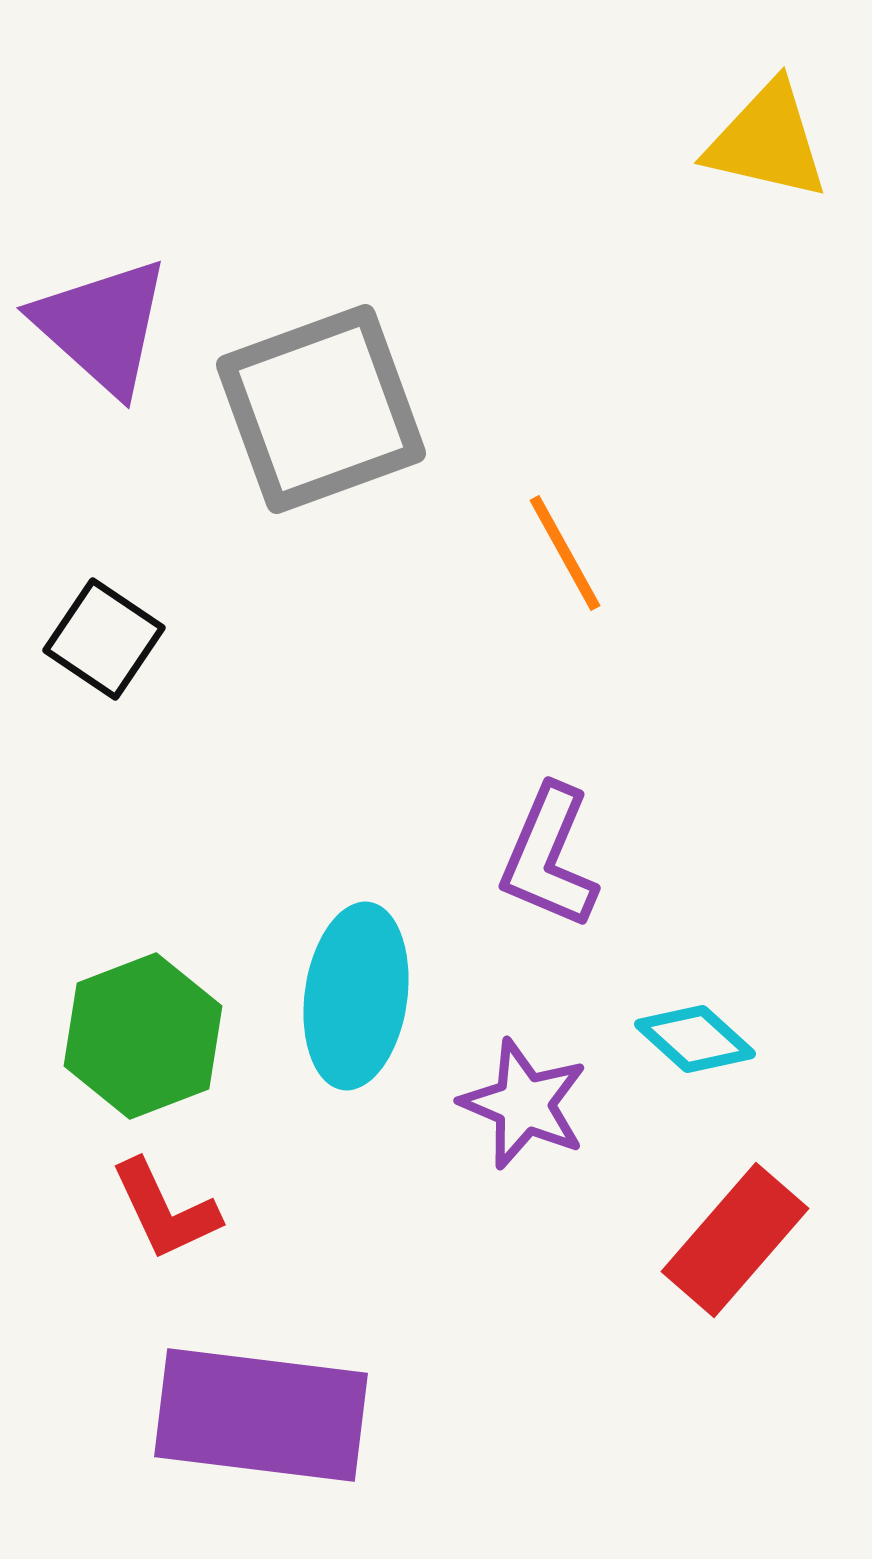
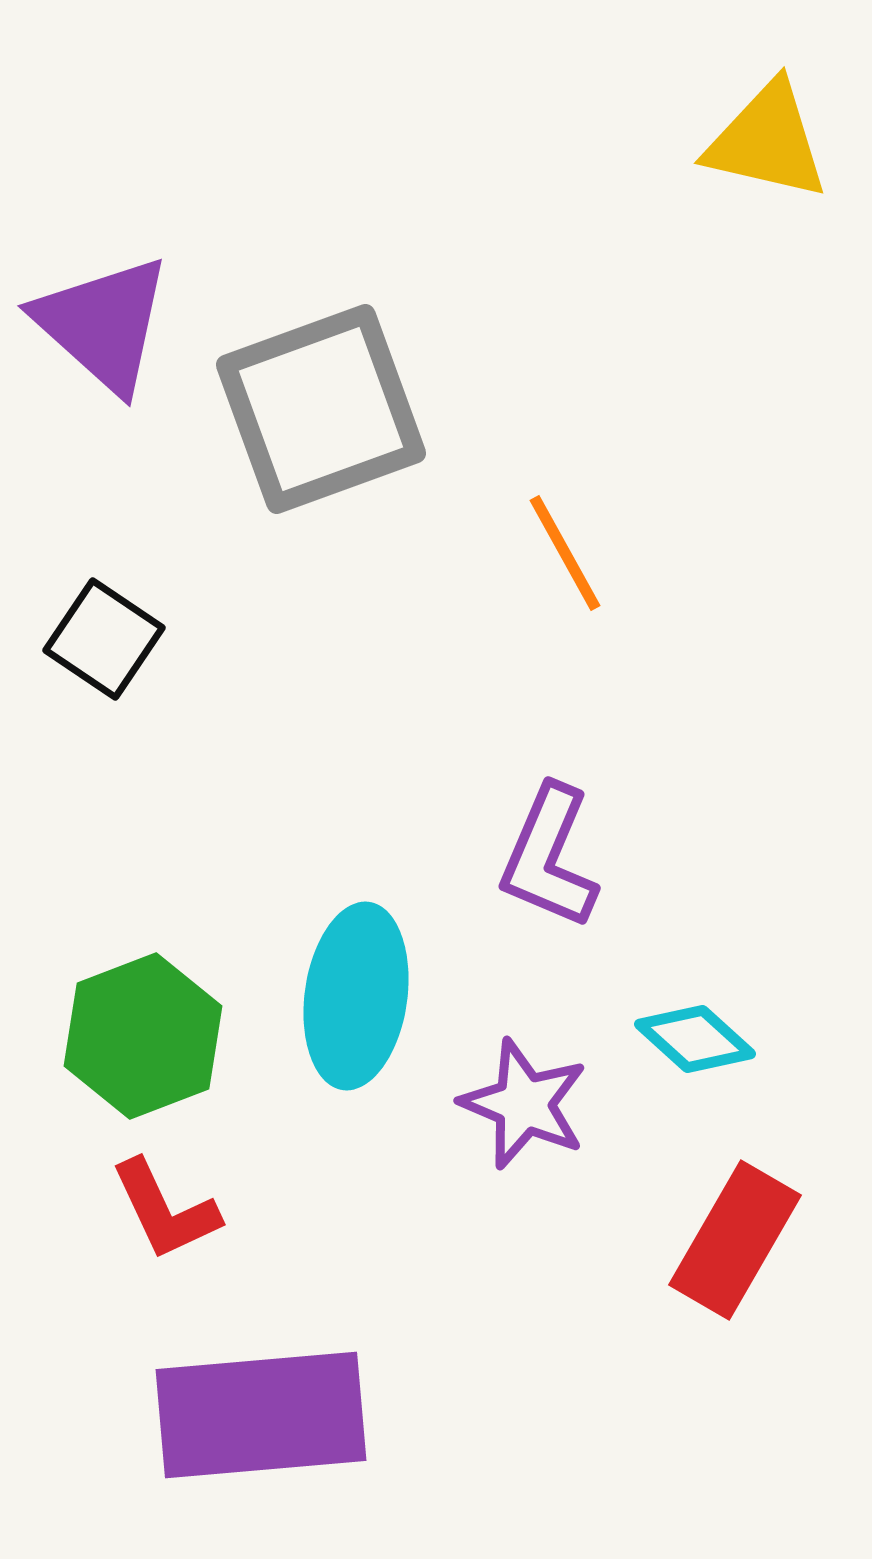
purple triangle: moved 1 px right, 2 px up
red rectangle: rotated 11 degrees counterclockwise
purple rectangle: rotated 12 degrees counterclockwise
